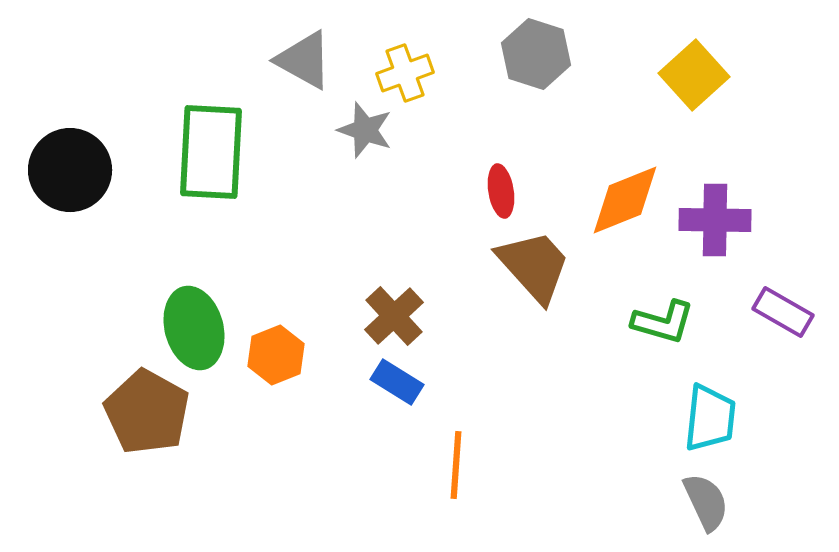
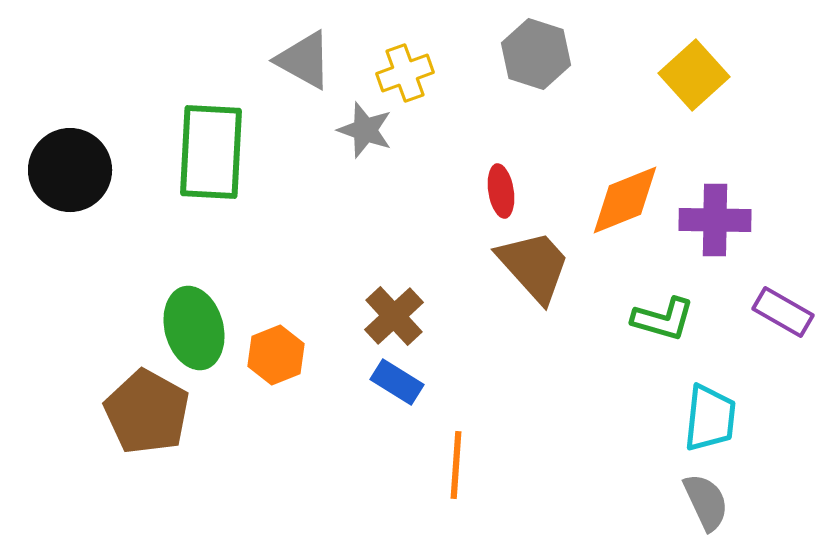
green L-shape: moved 3 px up
